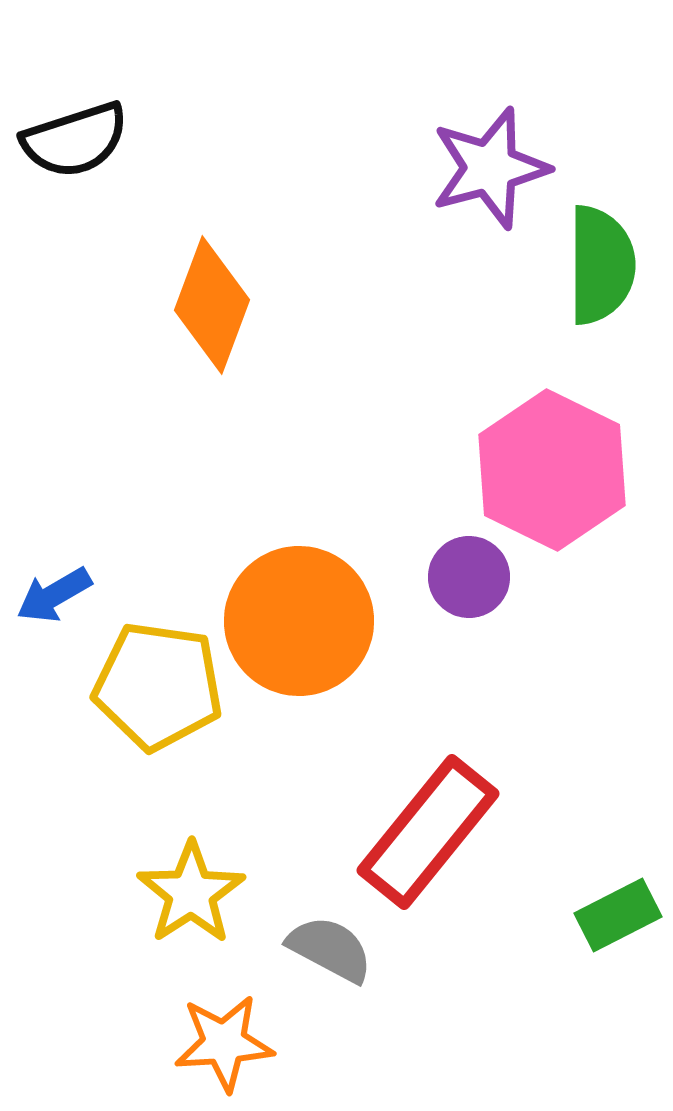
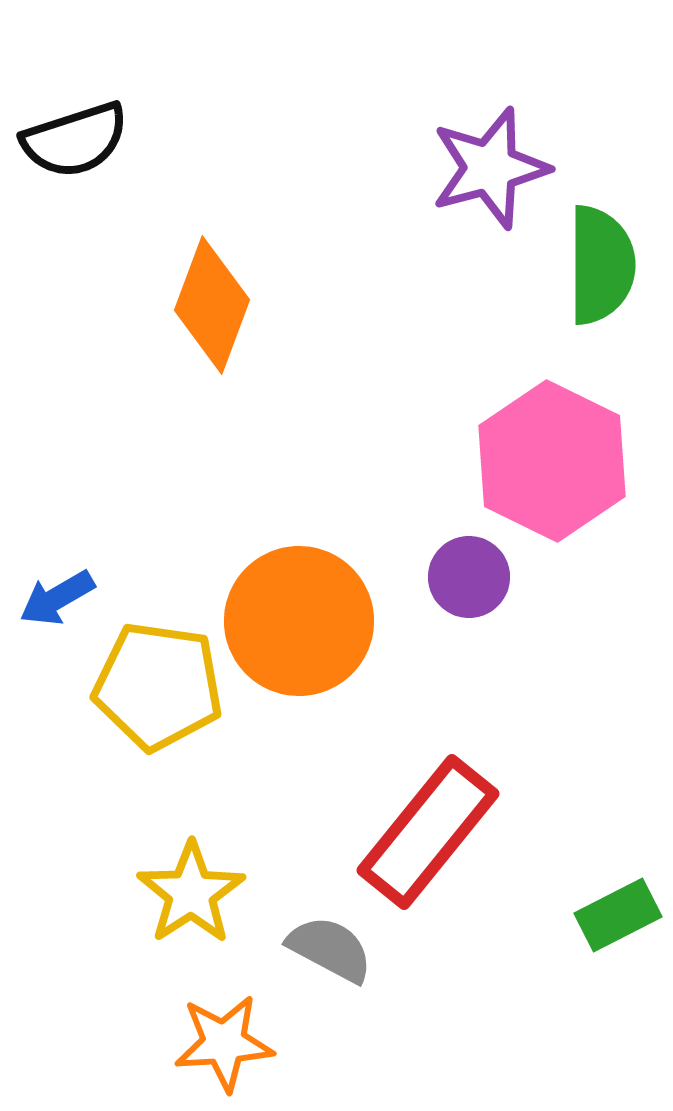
pink hexagon: moved 9 px up
blue arrow: moved 3 px right, 3 px down
